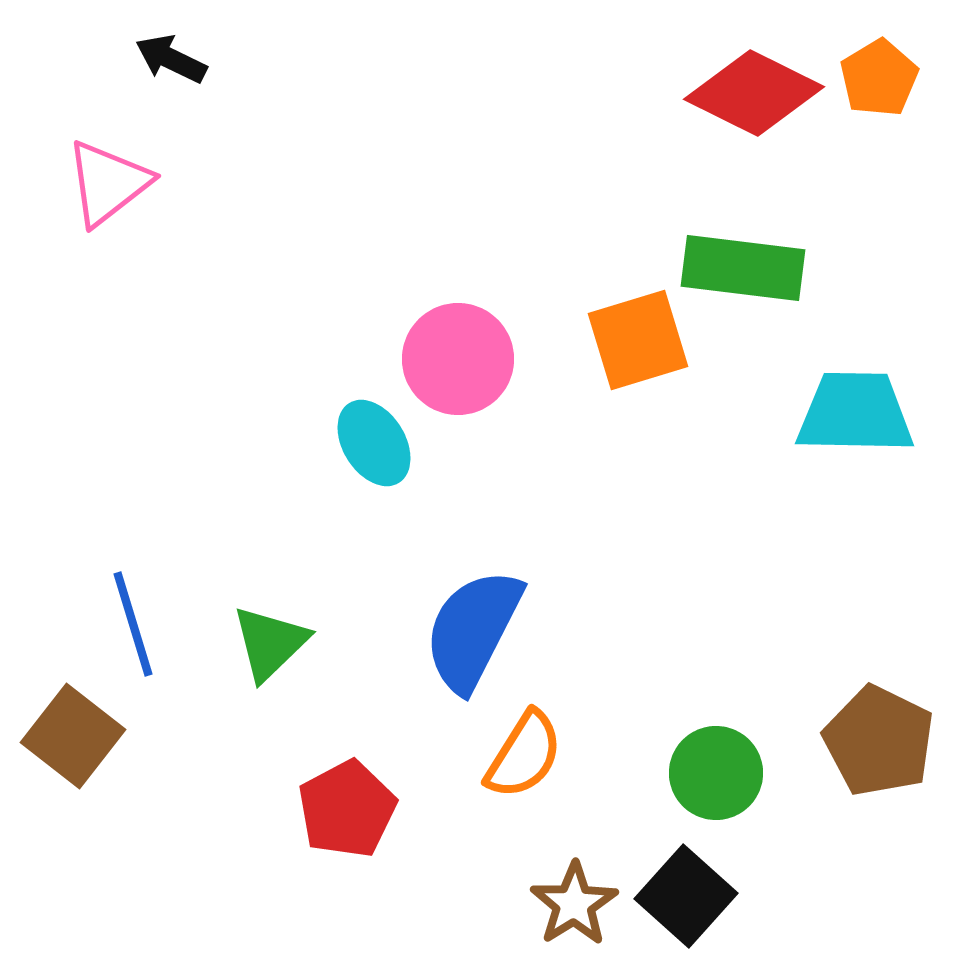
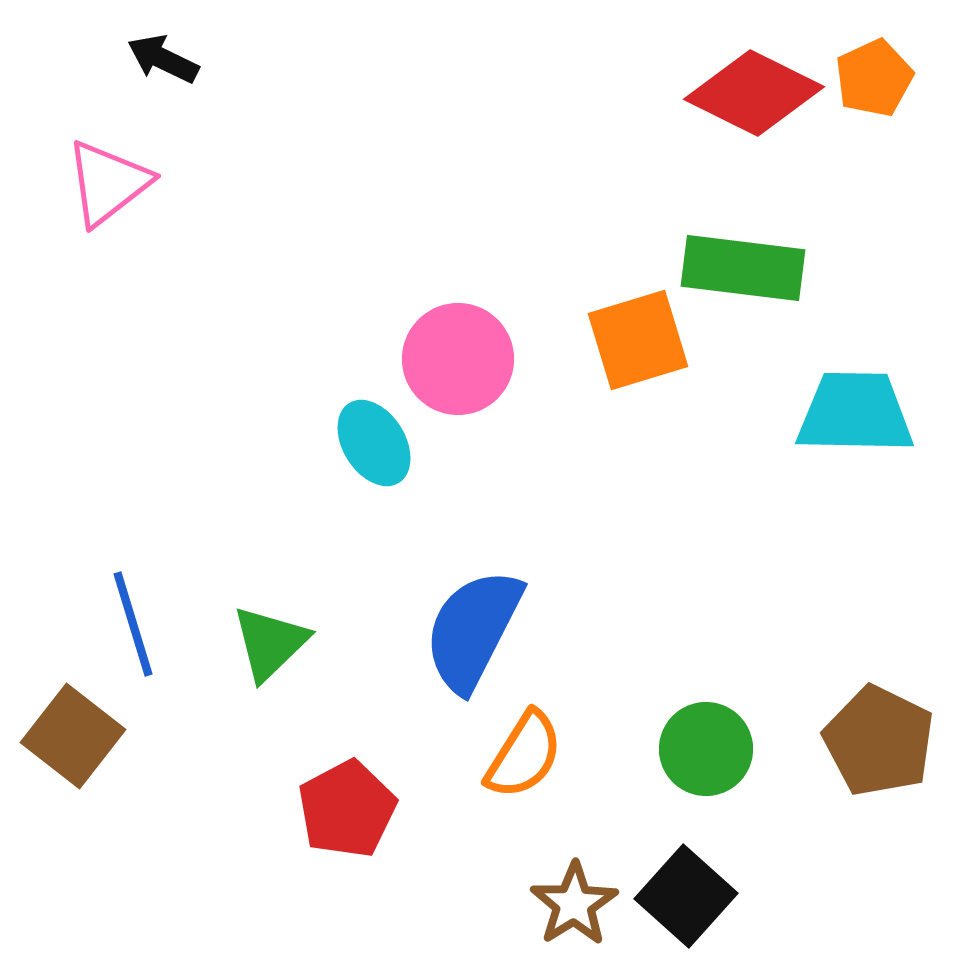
black arrow: moved 8 px left
orange pentagon: moved 5 px left; rotated 6 degrees clockwise
green circle: moved 10 px left, 24 px up
